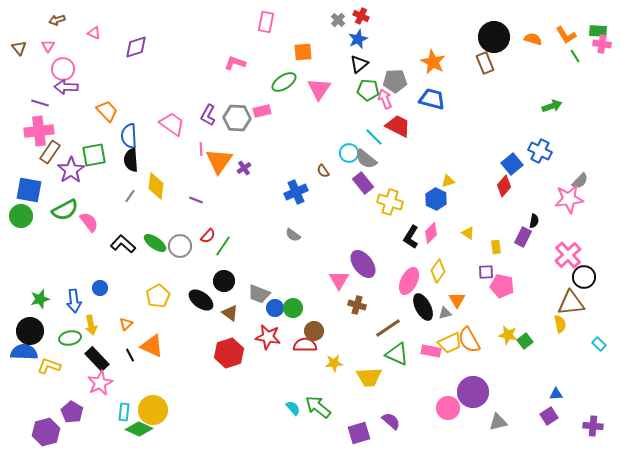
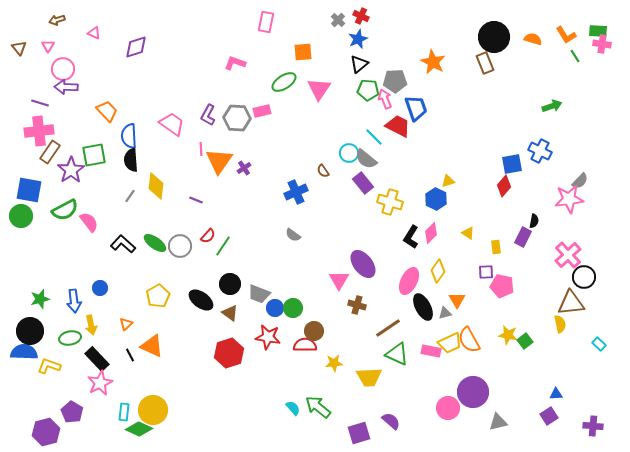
blue trapezoid at (432, 99): moved 16 px left, 9 px down; rotated 56 degrees clockwise
blue square at (512, 164): rotated 30 degrees clockwise
black circle at (224, 281): moved 6 px right, 3 px down
